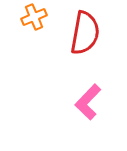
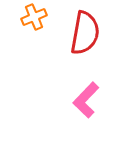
pink L-shape: moved 2 px left, 2 px up
